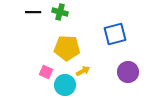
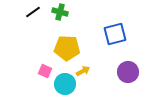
black line: rotated 35 degrees counterclockwise
pink square: moved 1 px left, 1 px up
cyan circle: moved 1 px up
